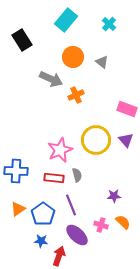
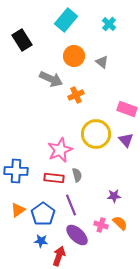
orange circle: moved 1 px right, 1 px up
yellow circle: moved 6 px up
orange triangle: moved 1 px down
orange semicircle: moved 3 px left, 1 px down
